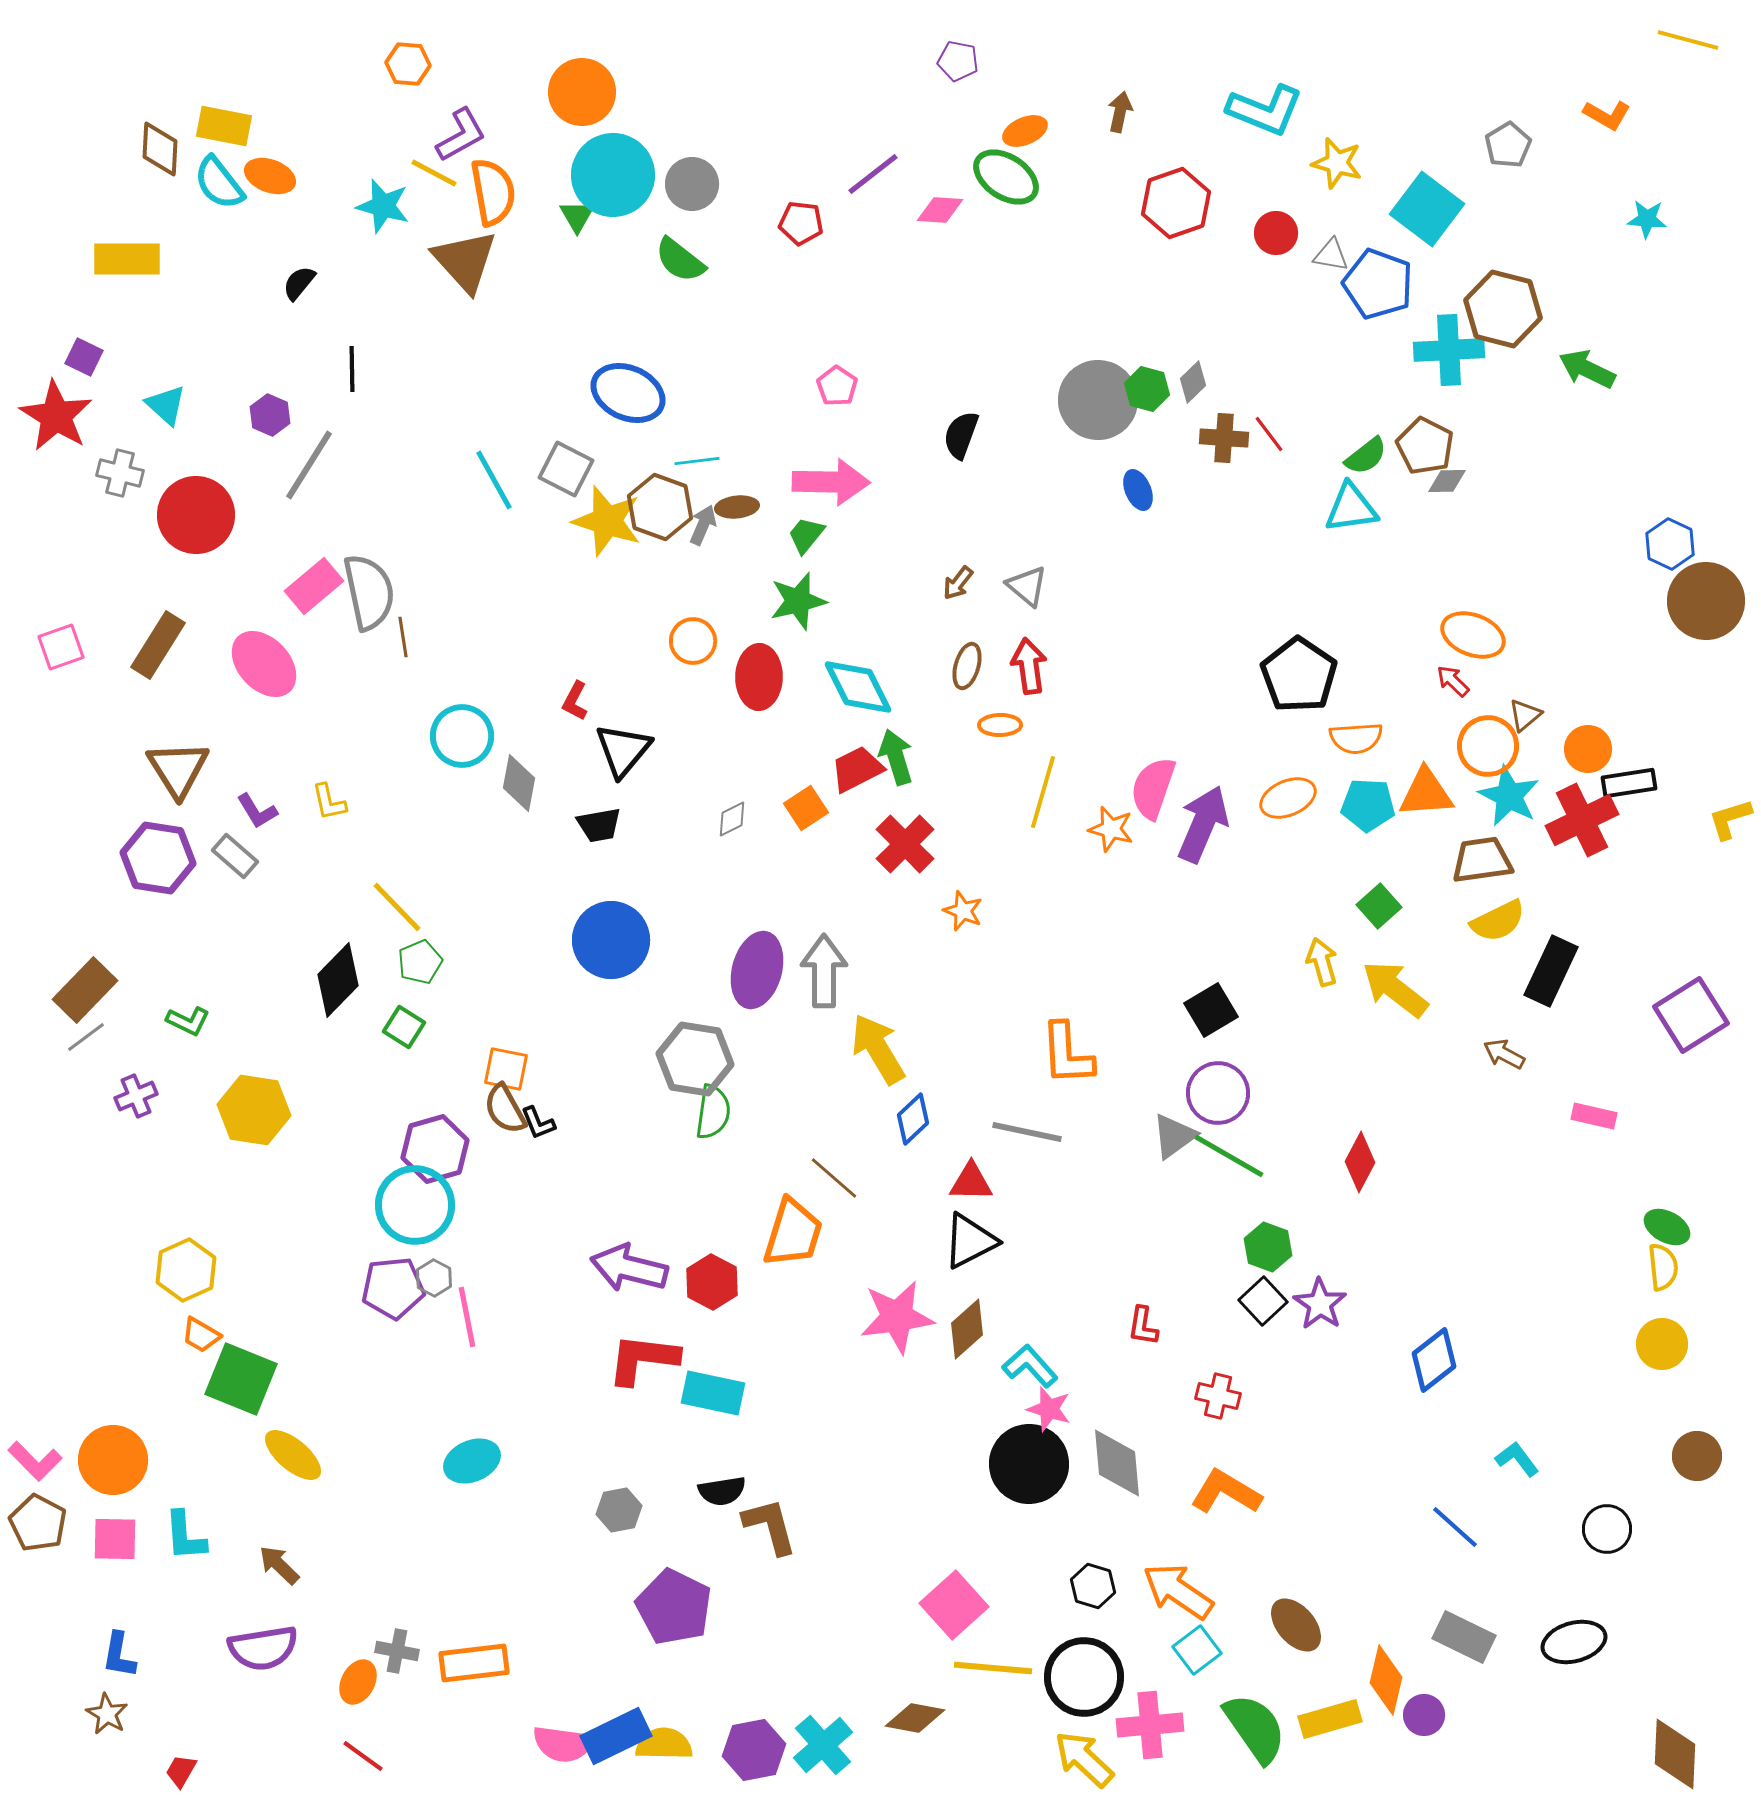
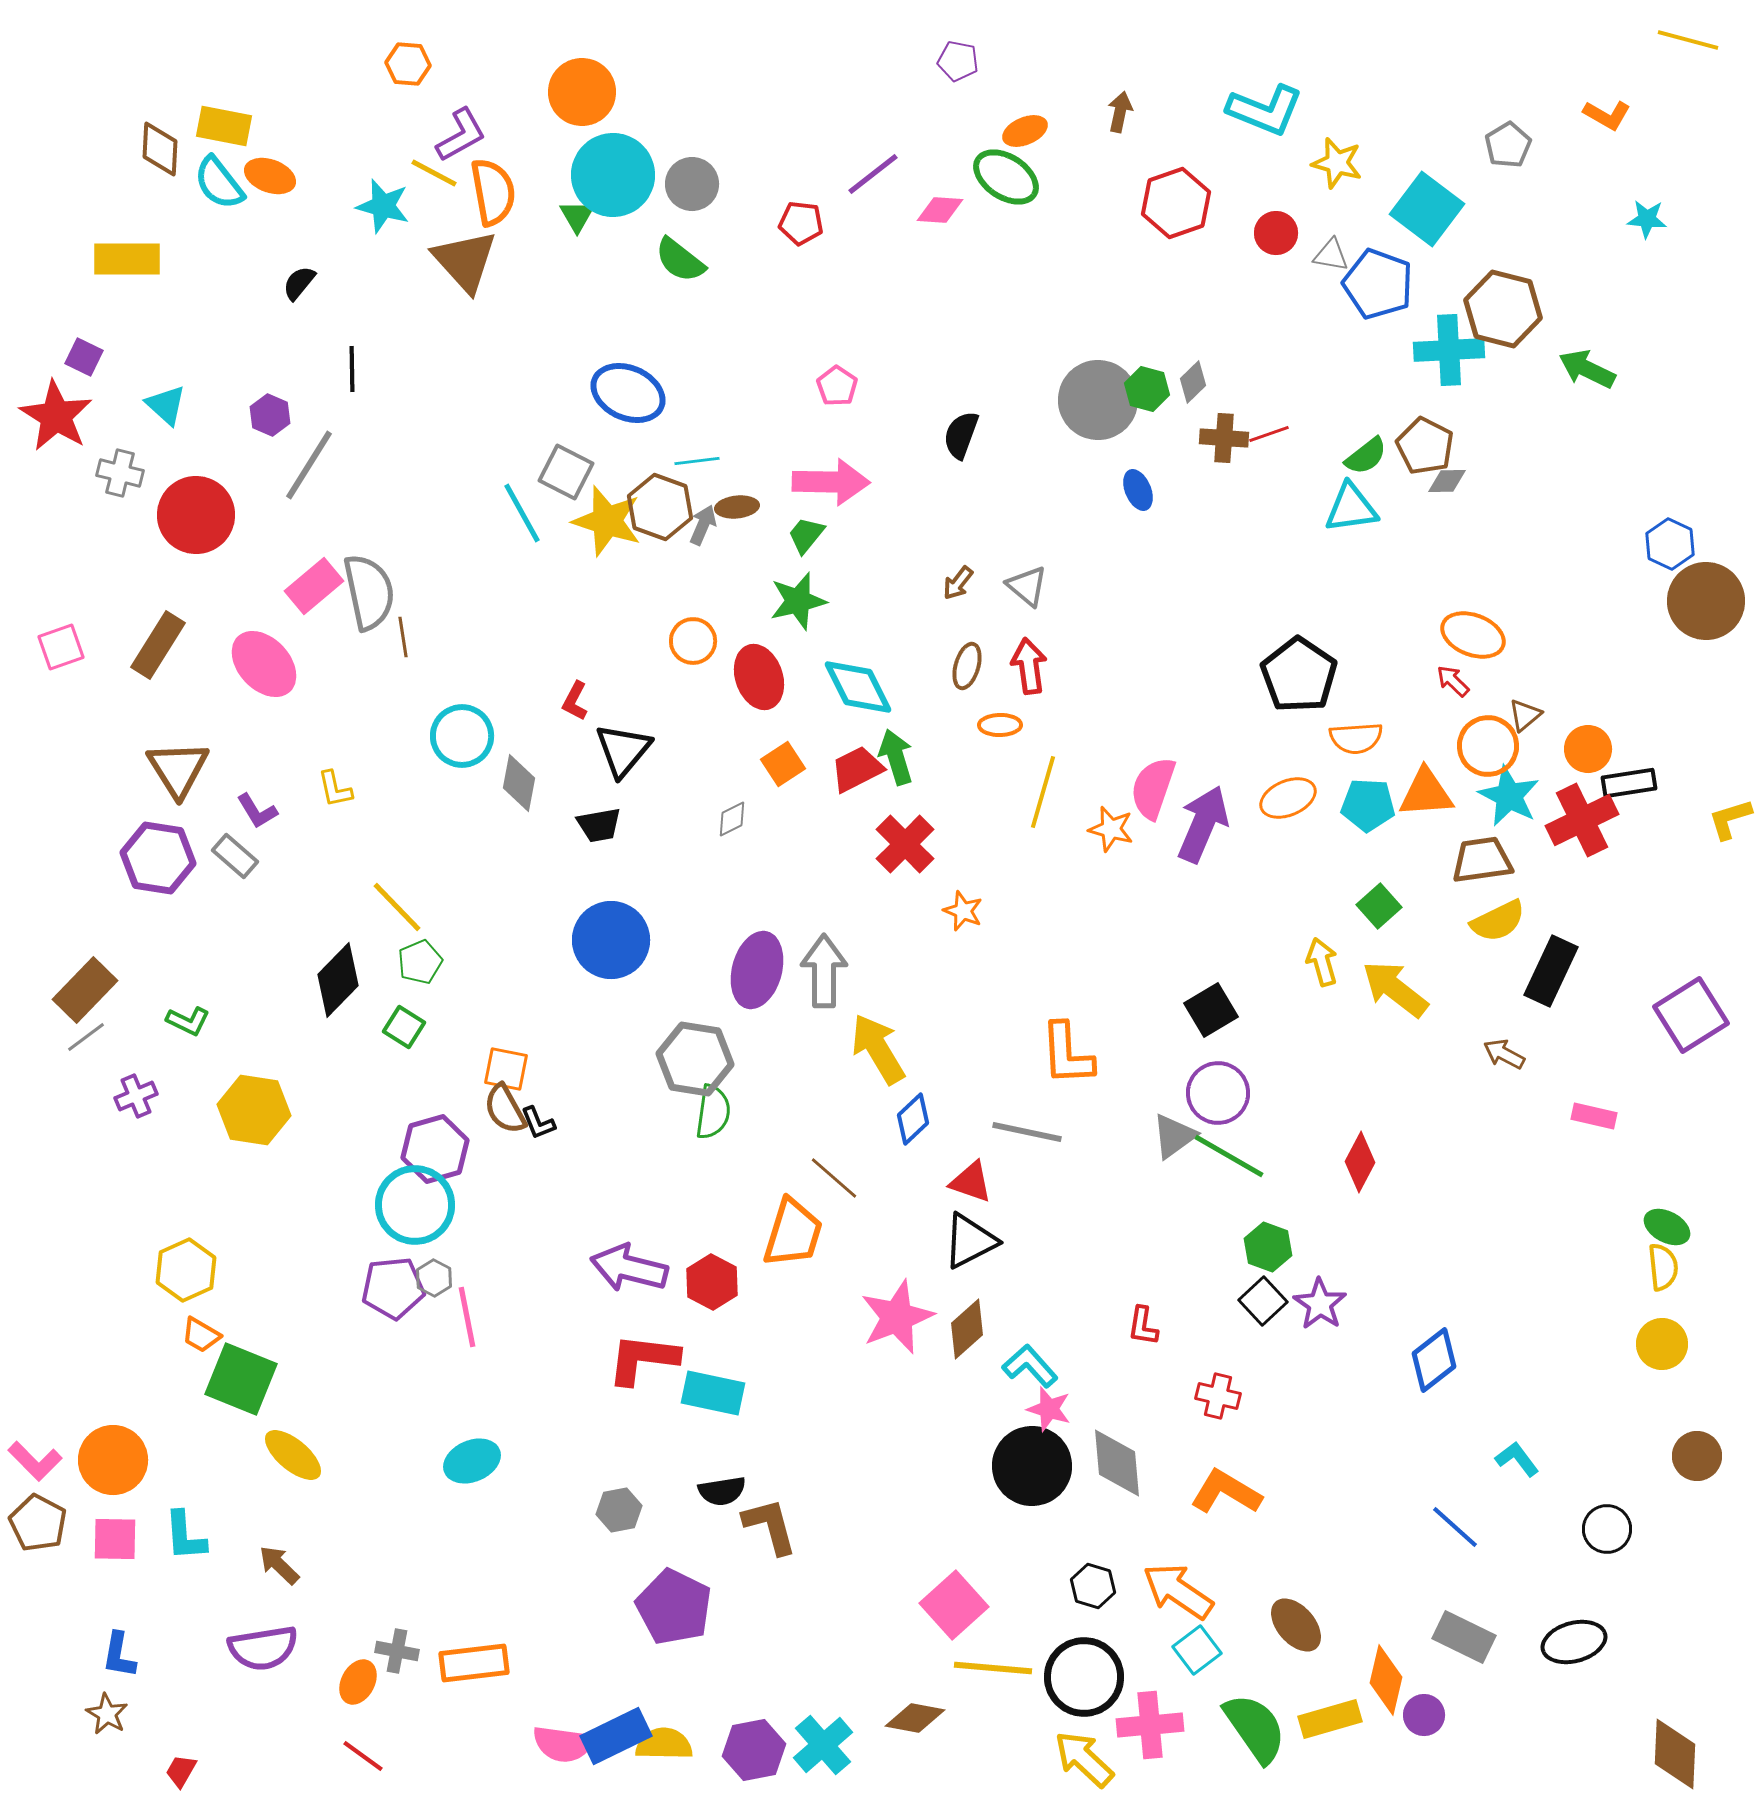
red line at (1269, 434): rotated 72 degrees counterclockwise
gray square at (566, 469): moved 3 px down
cyan line at (494, 480): moved 28 px right, 33 px down
red ellipse at (759, 677): rotated 20 degrees counterclockwise
yellow L-shape at (329, 802): moved 6 px right, 13 px up
orange square at (806, 808): moved 23 px left, 44 px up
red triangle at (971, 1182): rotated 18 degrees clockwise
pink star at (897, 1317): rotated 14 degrees counterclockwise
black circle at (1029, 1464): moved 3 px right, 2 px down
